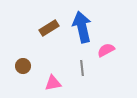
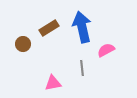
brown circle: moved 22 px up
